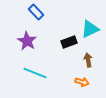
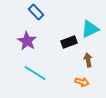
cyan line: rotated 10 degrees clockwise
